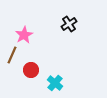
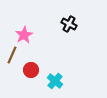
black cross: rotated 28 degrees counterclockwise
cyan cross: moved 2 px up
